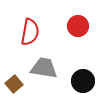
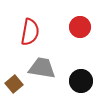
red circle: moved 2 px right, 1 px down
gray trapezoid: moved 2 px left
black circle: moved 2 px left
